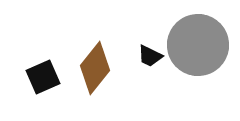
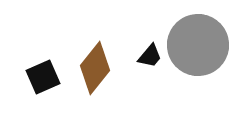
black trapezoid: rotated 76 degrees counterclockwise
